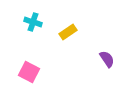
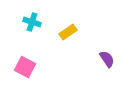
cyan cross: moved 1 px left
pink square: moved 4 px left, 5 px up
